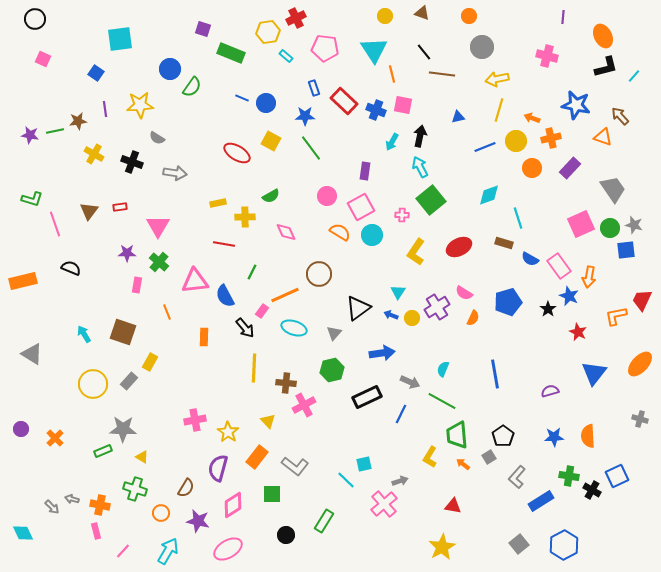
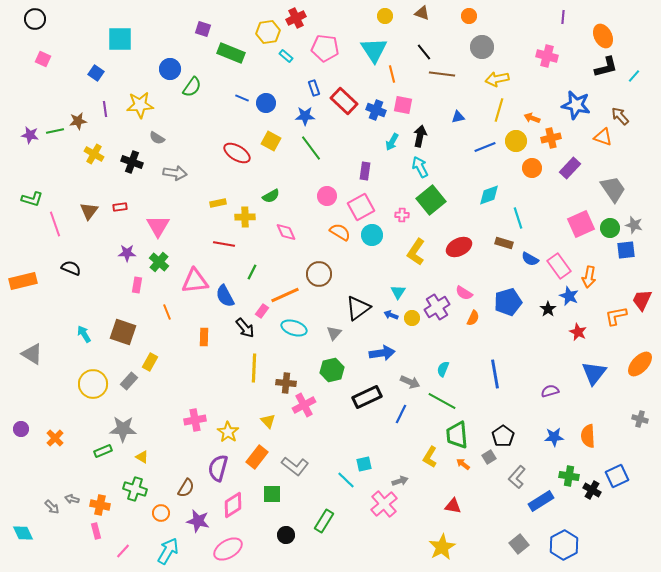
cyan square at (120, 39): rotated 8 degrees clockwise
